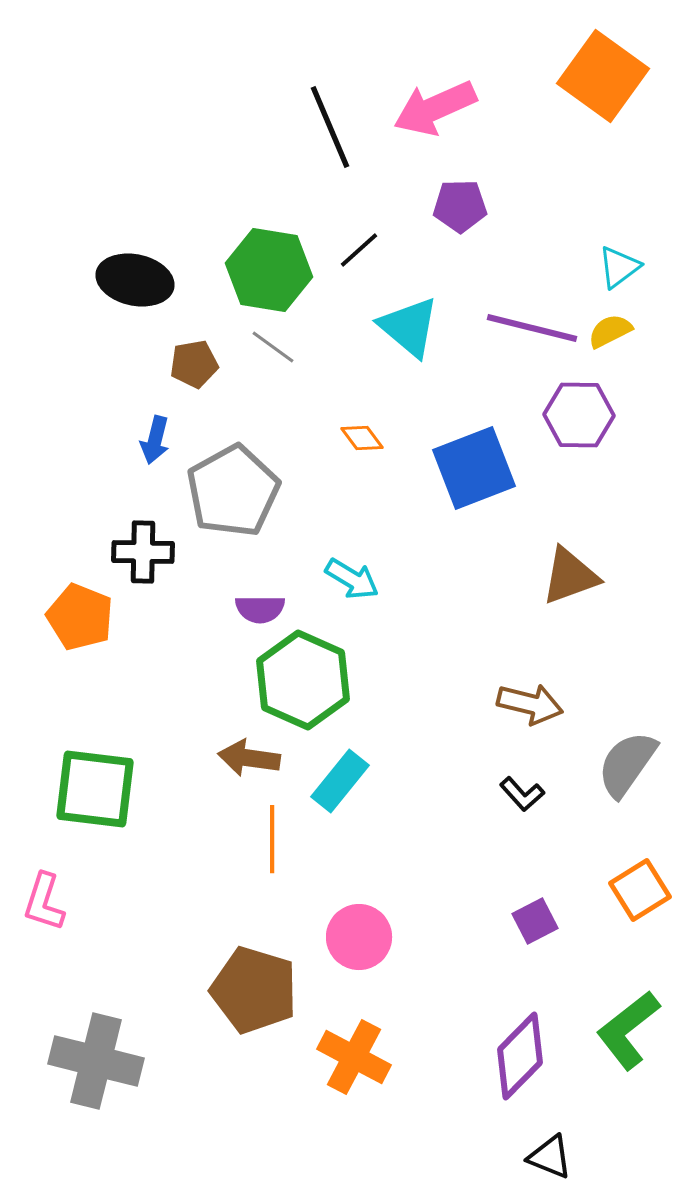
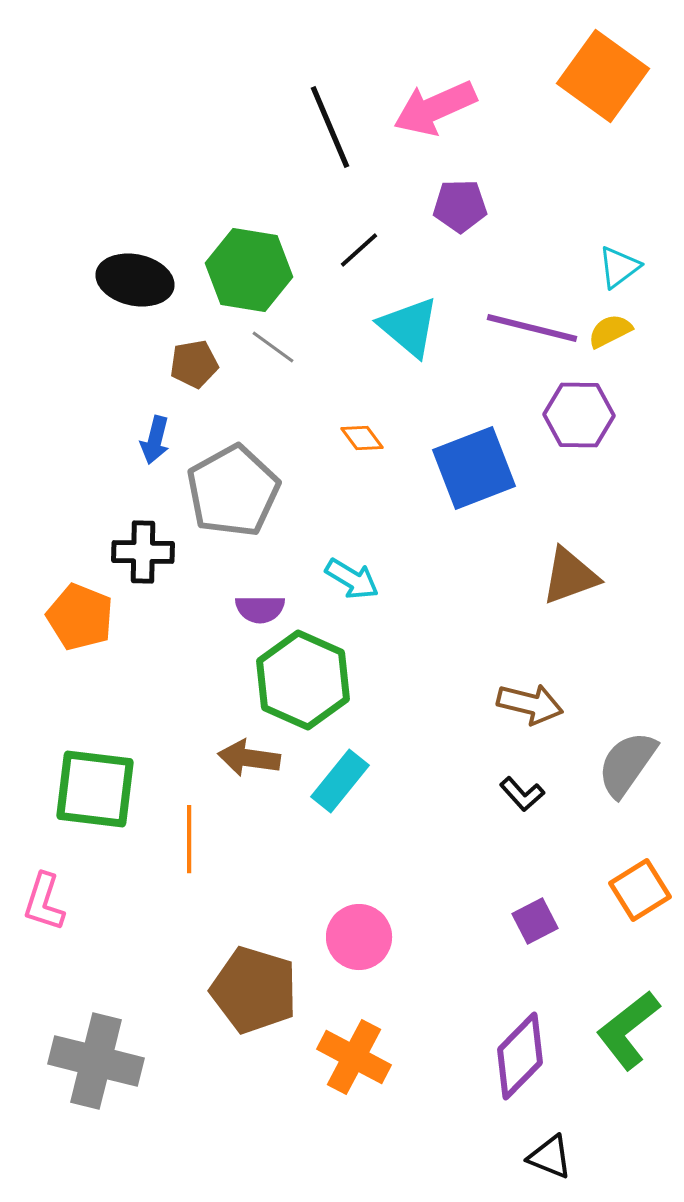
green hexagon at (269, 270): moved 20 px left
orange line at (272, 839): moved 83 px left
